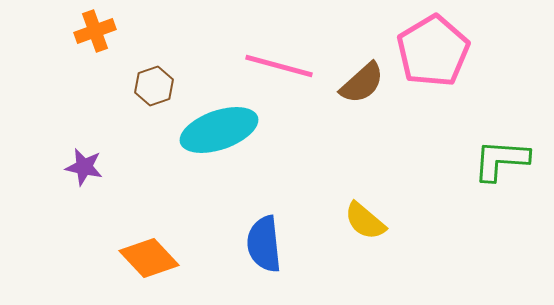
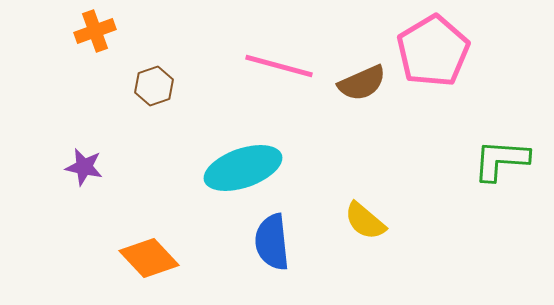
brown semicircle: rotated 18 degrees clockwise
cyan ellipse: moved 24 px right, 38 px down
blue semicircle: moved 8 px right, 2 px up
